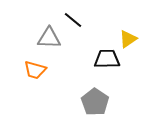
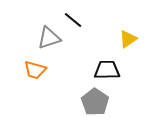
gray triangle: rotated 20 degrees counterclockwise
black trapezoid: moved 11 px down
